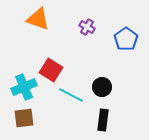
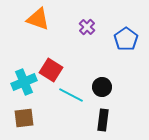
purple cross: rotated 14 degrees clockwise
cyan cross: moved 5 px up
